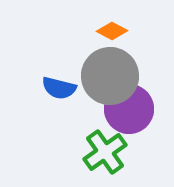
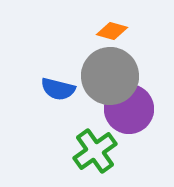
orange diamond: rotated 12 degrees counterclockwise
blue semicircle: moved 1 px left, 1 px down
green cross: moved 10 px left, 1 px up
